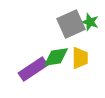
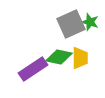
green diamond: moved 3 px right; rotated 20 degrees clockwise
